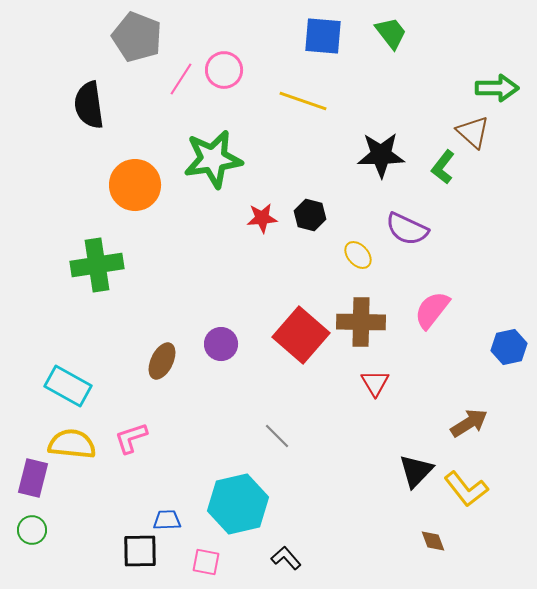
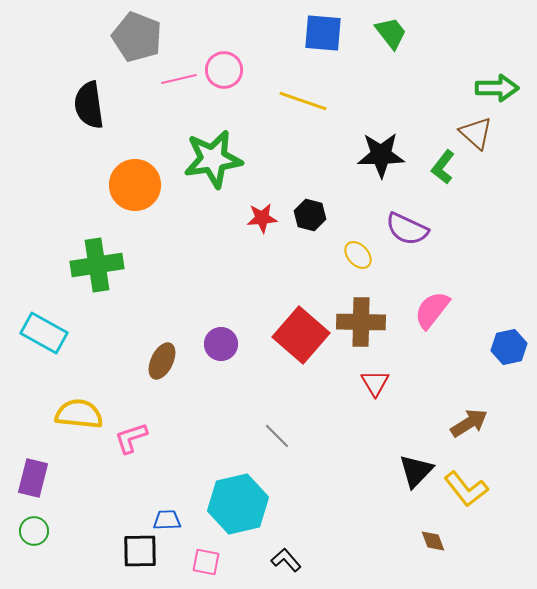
blue square: moved 3 px up
pink line: moved 2 px left; rotated 44 degrees clockwise
brown triangle: moved 3 px right, 1 px down
cyan rectangle: moved 24 px left, 53 px up
yellow semicircle: moved 7 px right, 30 px up
green circle: moved 2 px right, 1 px down
black L-shape: moved 2 px down
